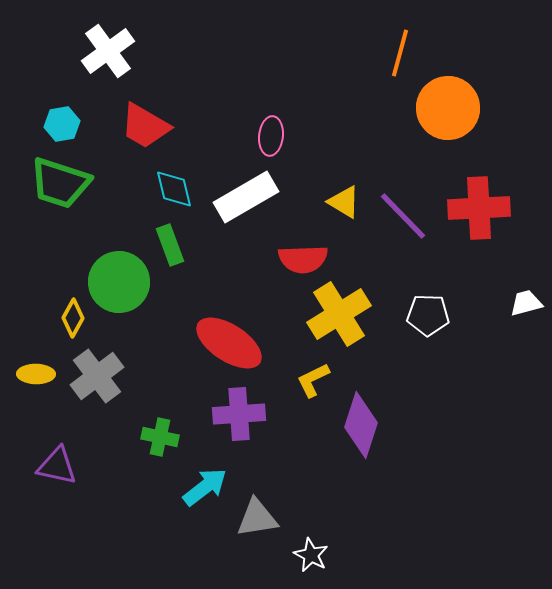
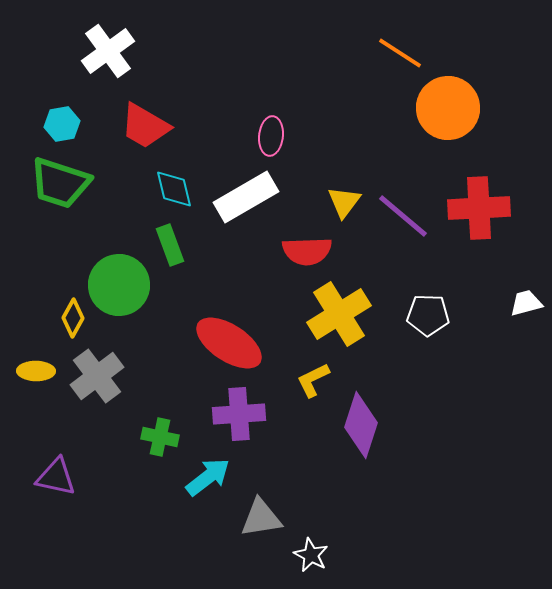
orange line: rotated 72 degrees counterclockwise
yellow triangle: rotated 36 degrees clockwise
purple line: rotated 6 degrees counterclockwise
red semicircle: moved 4 px right, 8 px up
green circle: moved 3 px down
yellow ellipse: moved 3 px up
purple triangle: moved 1 px left, 11 px down
cyan arrow: moved 3 px right, 10 px up
gray triangle: moved 4 px right
